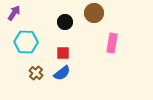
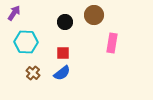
brown circle: moved 2 px down
brown cross: moved 3 px left
